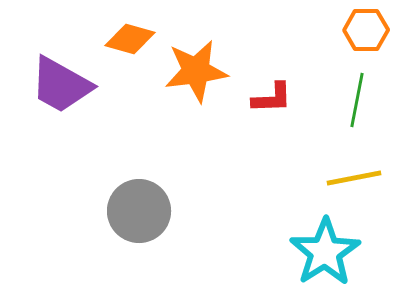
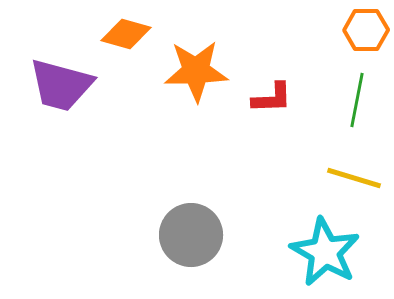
orange diamond: moved 4 px left, 5 px up
orange star: rotated 6 degrees clockwise
purple trapezoid: rotated 14 degrees counterclockwise
yellow line: rotated 28 degrees clockwise
gray circle: moved 52 px right, 24 px down
cyan star: rotated 10 degrees counterclockwise
